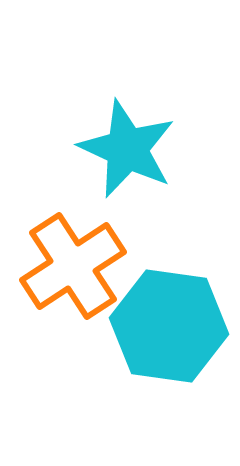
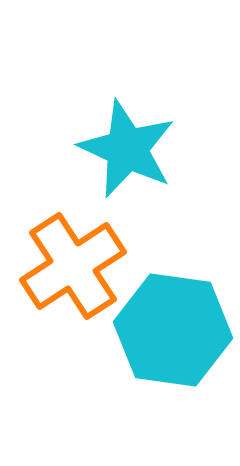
cyan hexagon: moved 4 px right, 4 px down
